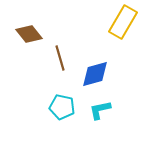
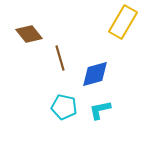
cyan pentagon: moved 2 px right
